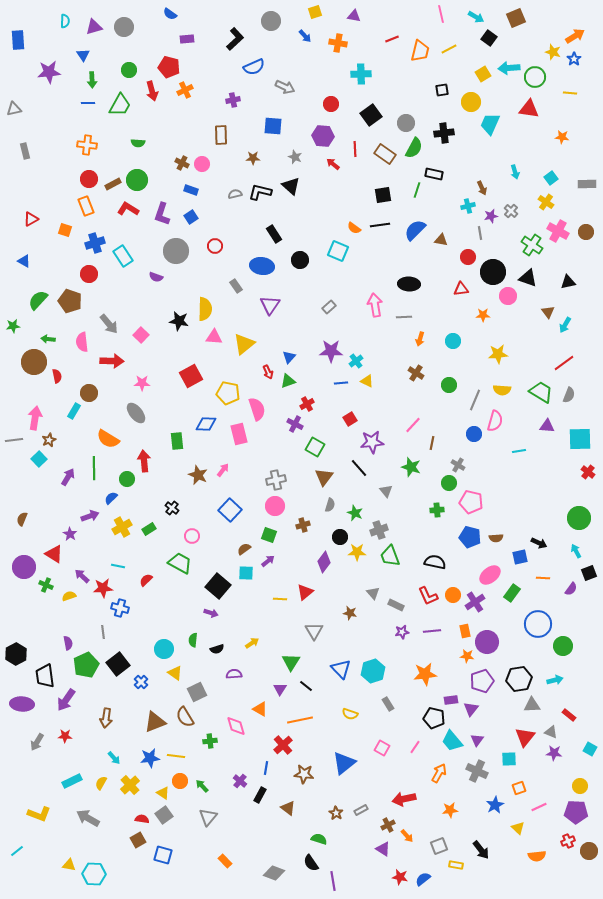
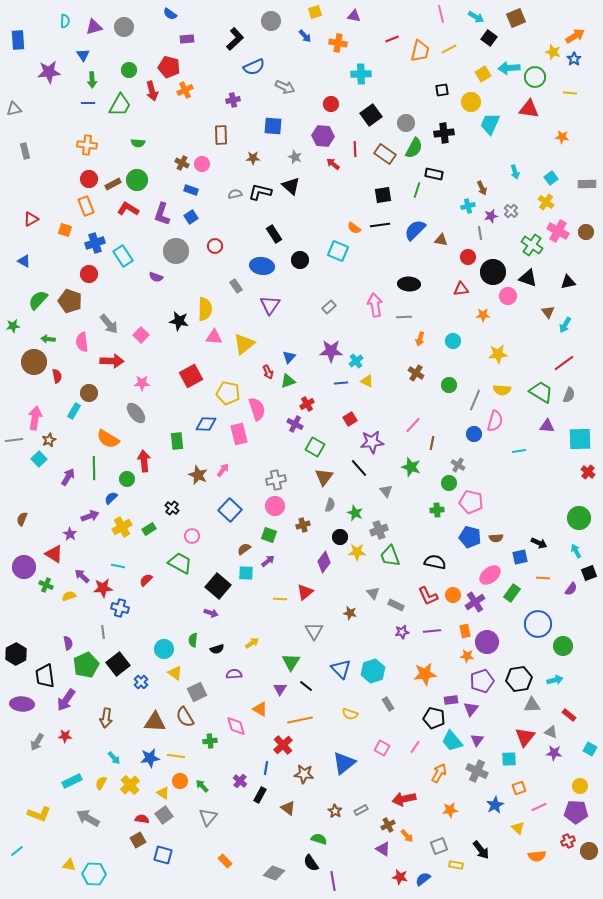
brown triangle at (155, 722): rotated 25 degrees clockwise
brown star at (336, 813): moved 1 px left, 2 px up
